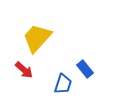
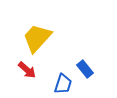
red arrow: moved 3 px right
